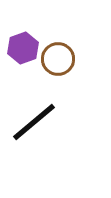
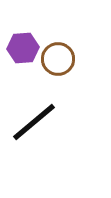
purple hexagon: rotated 16 degrees clockwise
